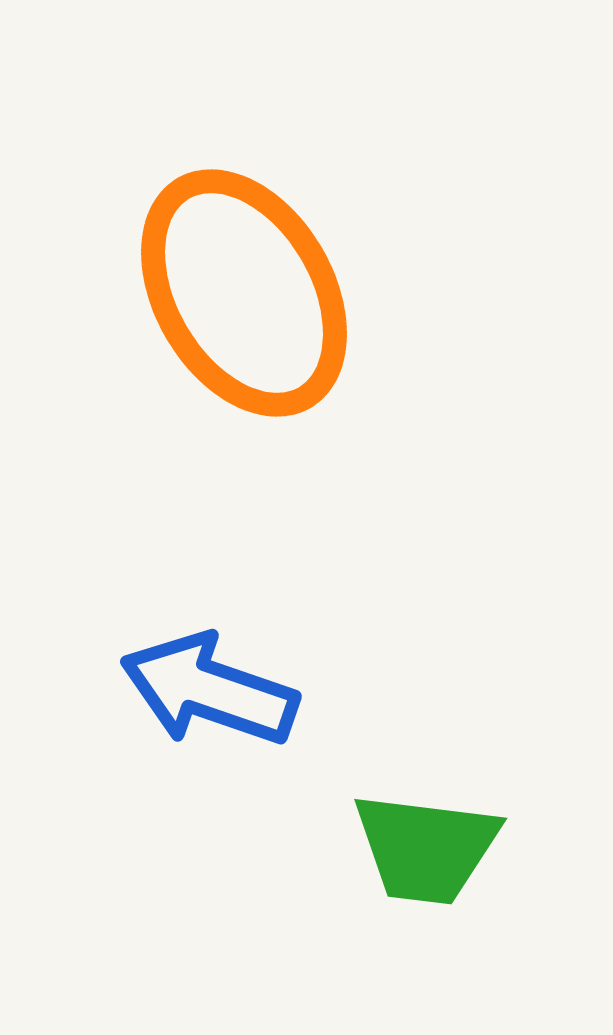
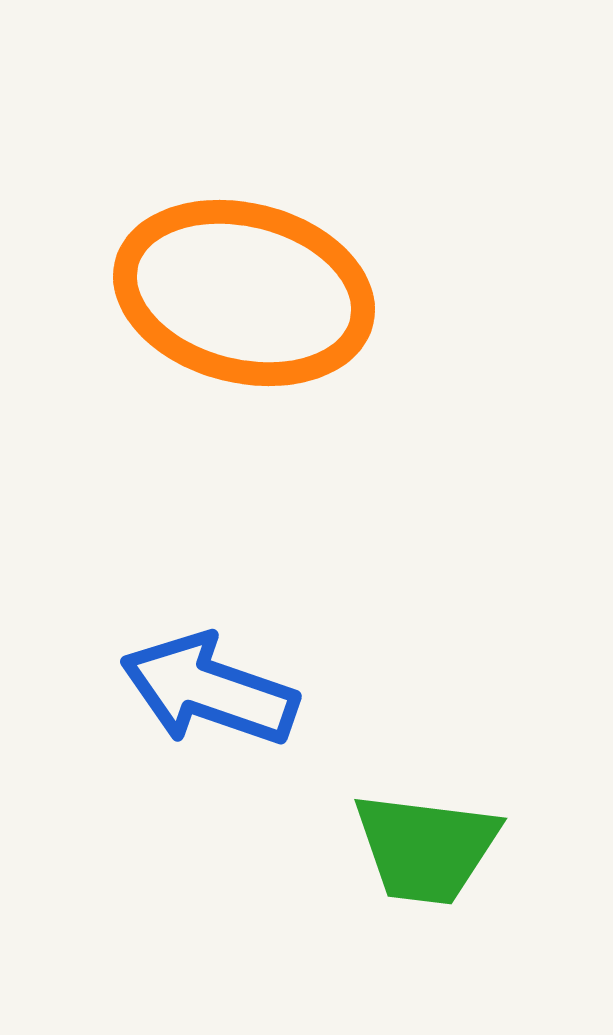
orange ellipse: rotated 46 degrees counterclockwise
